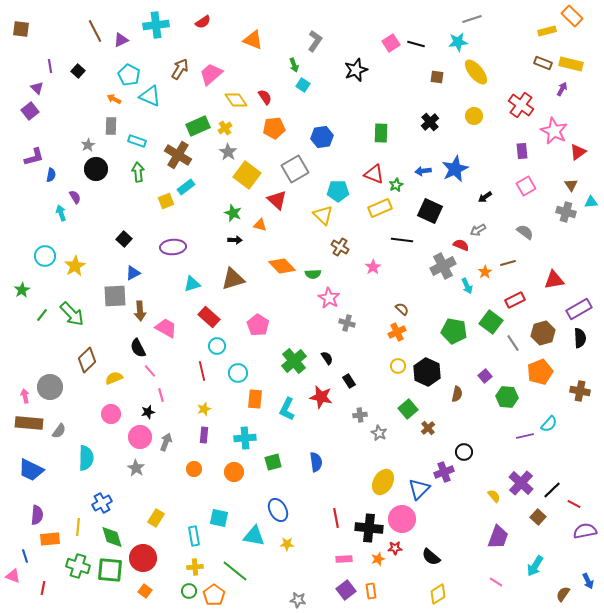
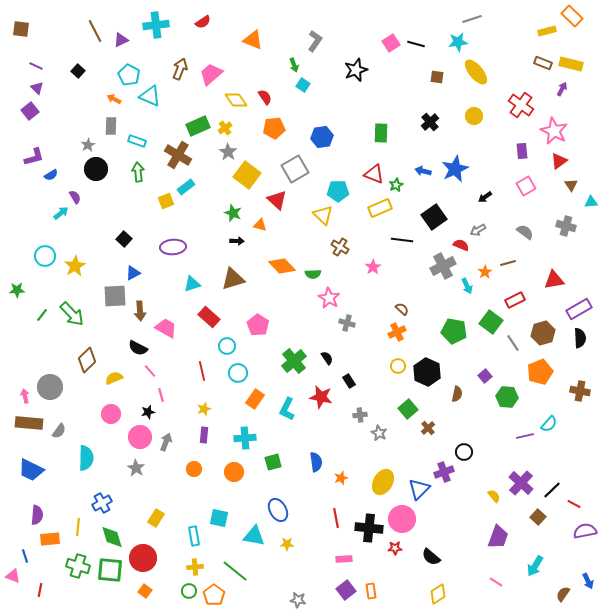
purple line at (50, 66): moved 14 px left; rotated 56 degrees counterclockwise
brown arrow at (180, 69): rotated 10 degrees counterclockwise
red triangle at (578, 152): moved 19 px left, 9 px down
blue arrow at (423, 171): rotated 21 degrees clockwise
blue semicircle at (51, 175): rotated 48 degrees clockwise
black square at (430, 211): moved 4 px right, 6 px down; rotated 30 degrees clockwise
gray cross at (566, 212): moved 14 px down
cyan arrow at (61, 213): rotated 70 degrees clockwise
black arrow at (235, 240): moved 2 px right, 1 px down
green star at (22, 290): moved 5 px left; rotated 28 degrees clockwise
cyan circle at (217, 346): moved 10 px right
black semicircle at (138, 348): rotated 36 degrees counterclockwise
orange rectangle at (255, 399): rotated 30 degrees clockwise
orange star at (378, 559): moved 37 px left, 81 px up
red line at (43, 588): moved 3 px left, 2 px down
